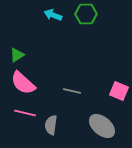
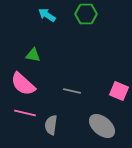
cyan arrow: moved 6 px left; rotated 12 degrees clockwise
green triangle: moved 16 px right; rotated 42 degrees clockwise
pink semicircle: moved 1 px down
